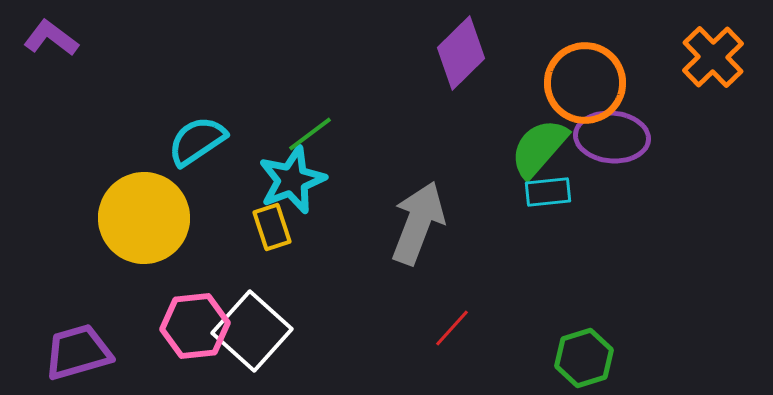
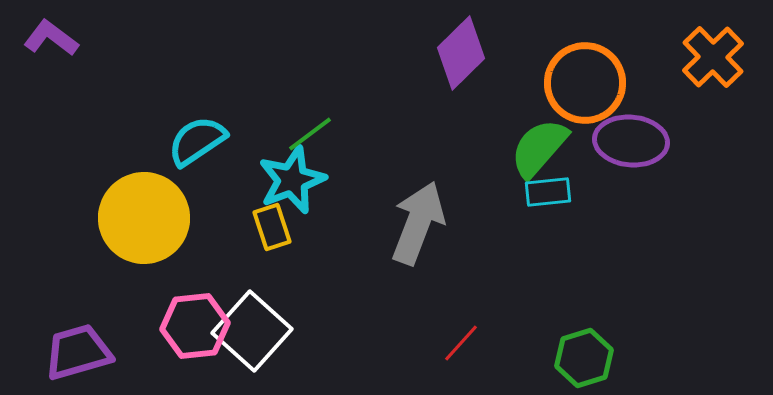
purple ellipse: moved 19 px right, 4 px down
red line: moved 9 px right, 15 px down
